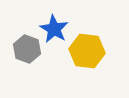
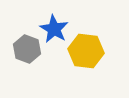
yellow hexagon: moved 1 px left
